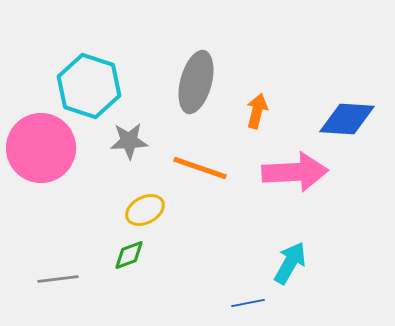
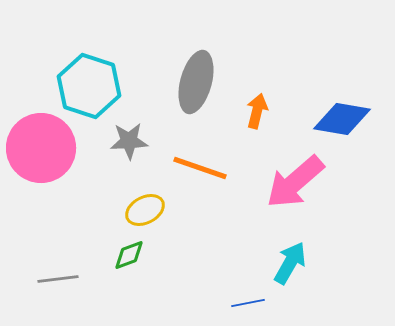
blue diamond: moved 5 px left; rotated 6 degrees clockwise
pink arrow: moved 10 px down; rotated 142 degrees clockwise
